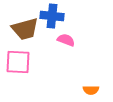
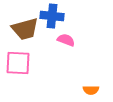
pink square: moved 1 px down
